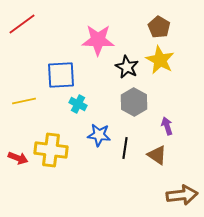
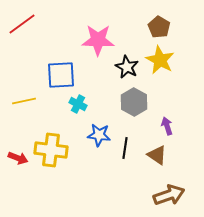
brown arrow: moved 13 px left; rotated 12 degrees counterclockwise
